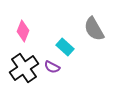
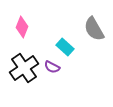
pink diamond: moved 1 px left, 4 px up
